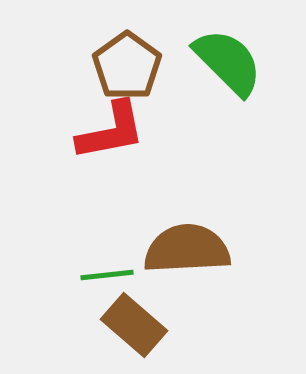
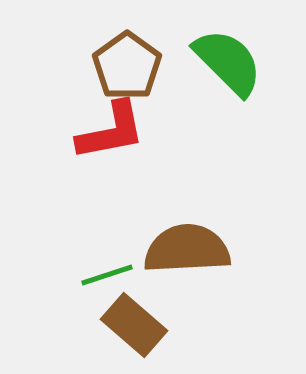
green line: rotated 12 degrees counterclockwise
